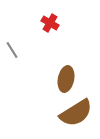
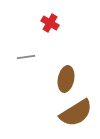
gray line: moved 14 px right, 7 px down; rotated 66 degrees counterclockwise
